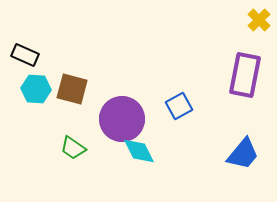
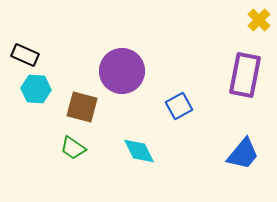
brown square: moved 10 px right, 18 px down
purple circle: moved 48 px up
